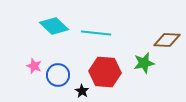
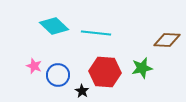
green star: moved 2 px left, 5 px down
